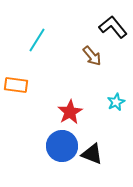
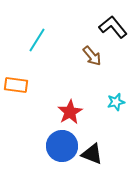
cyan star: rotated 12 degrees clockwise
